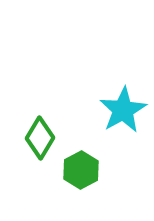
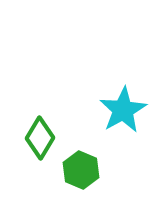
green hexagon: rotated 9 degrees counterclockwise
